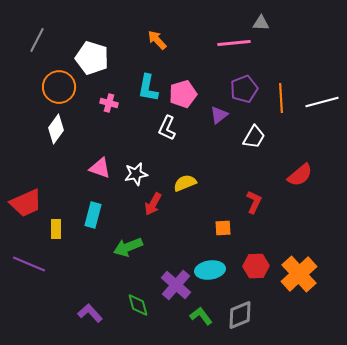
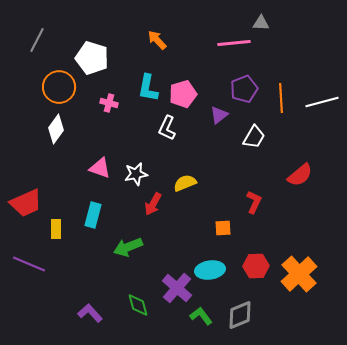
purple cross: moved 1 px right, 3 px down
